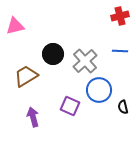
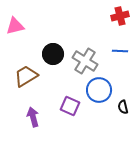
gray cross: rotated 15 degrees counterclockwise
